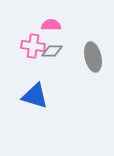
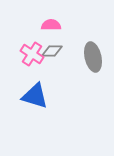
pink cross: moved 1 px left, 8 px down; rotated 25 degrees clockwise
